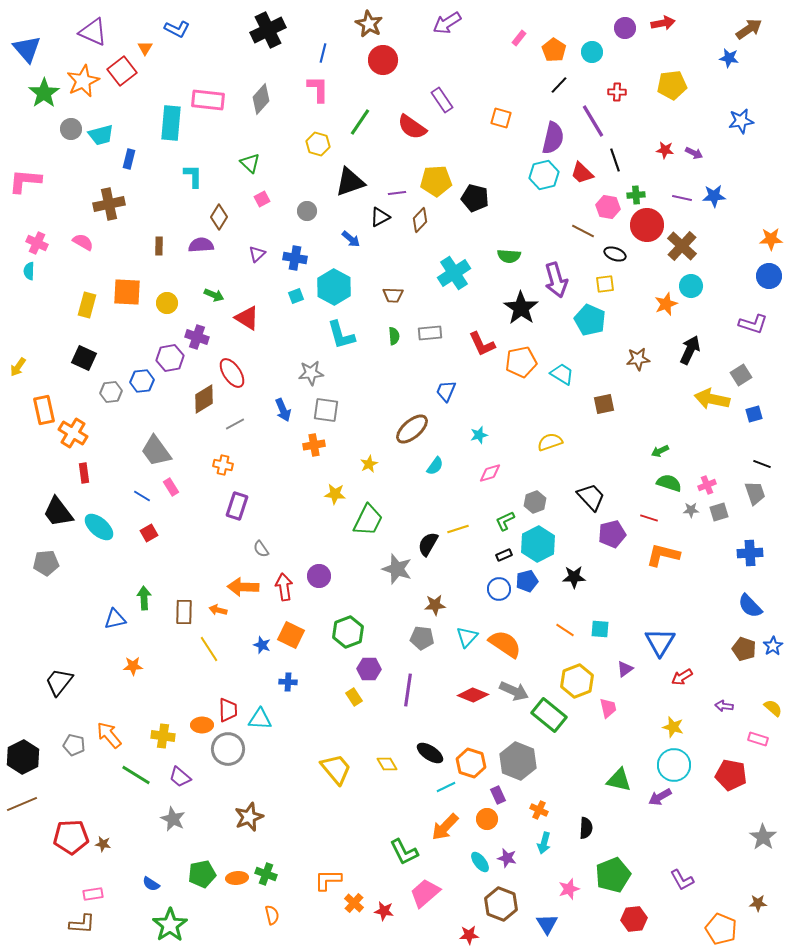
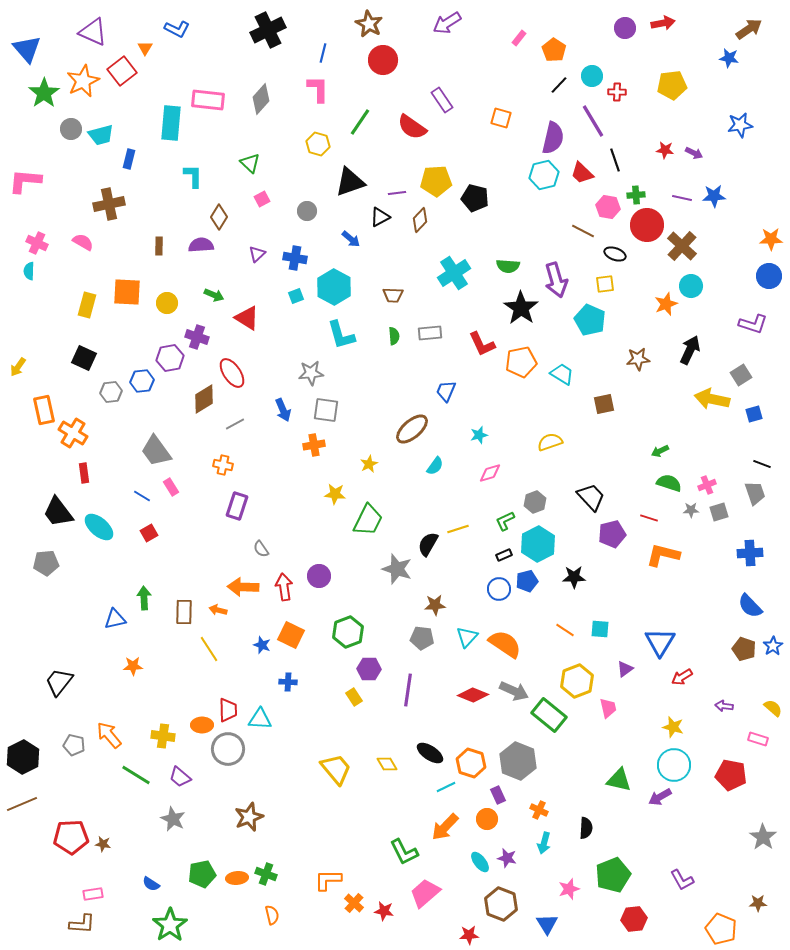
cyan circle at (592, 52): moved 24 px down
blue star at (741, 121): moved 1 px left, 4 px down
green semicircle at (509, 256): moved 1 px left, 10 px down
